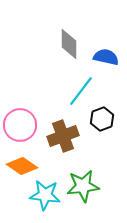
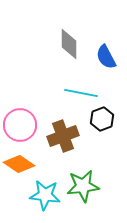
blue semicircle: rotated 130 degrees counterclockwise
cyan line: moved 2 px down; rotated 64 degrees clockwise
orange diamond: moved 3 px left, 2 px up
